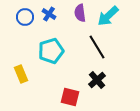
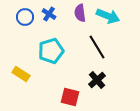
cyan arrow: rotated 115 degrees counterclockwise
yellow rectangle: rotated 36 degrees counterclockwise
